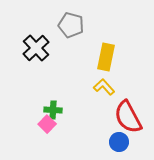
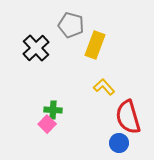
yellow rectangle: moved 11 px left, 12 px up; rotated 8 degrees clockwise
red semicircle: rotated 12 degrees clockwise
blue circle: moved 1 px down
